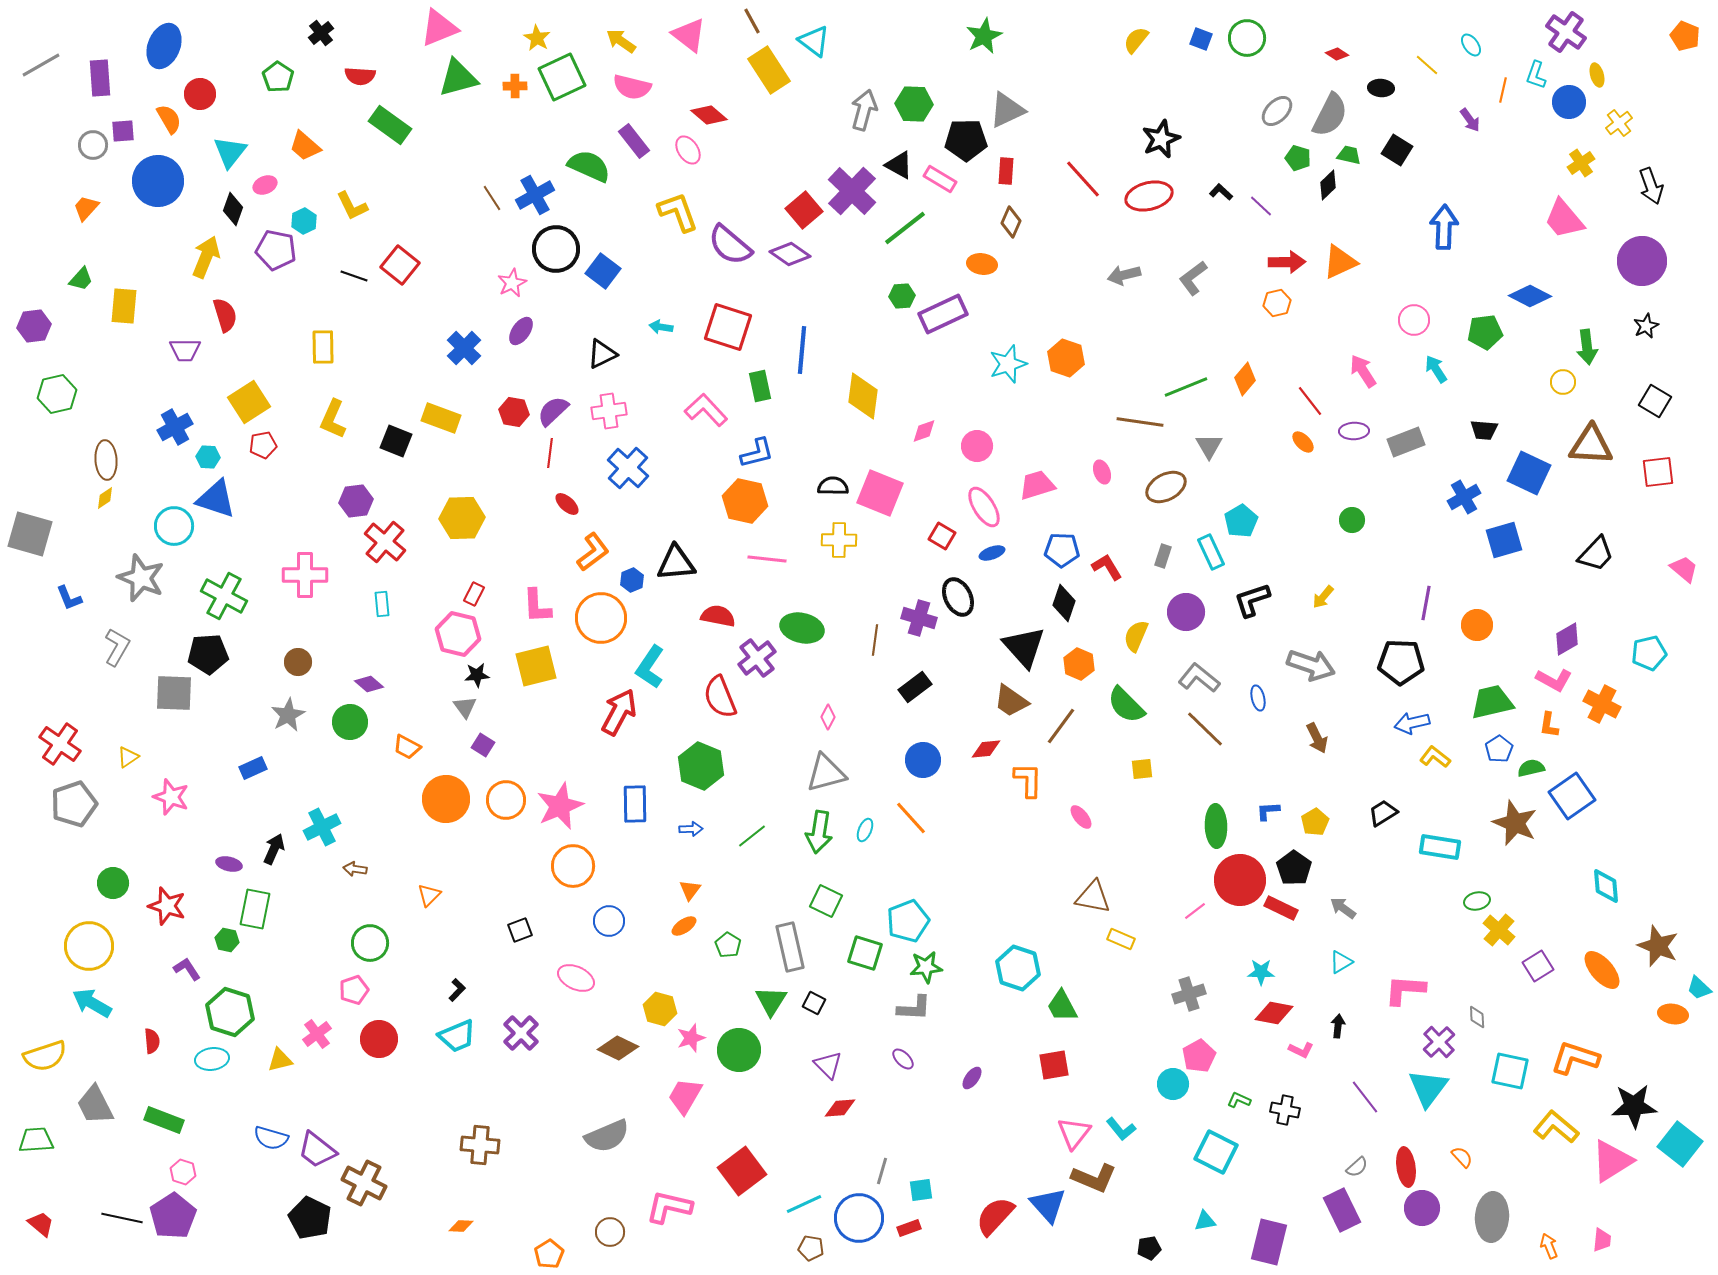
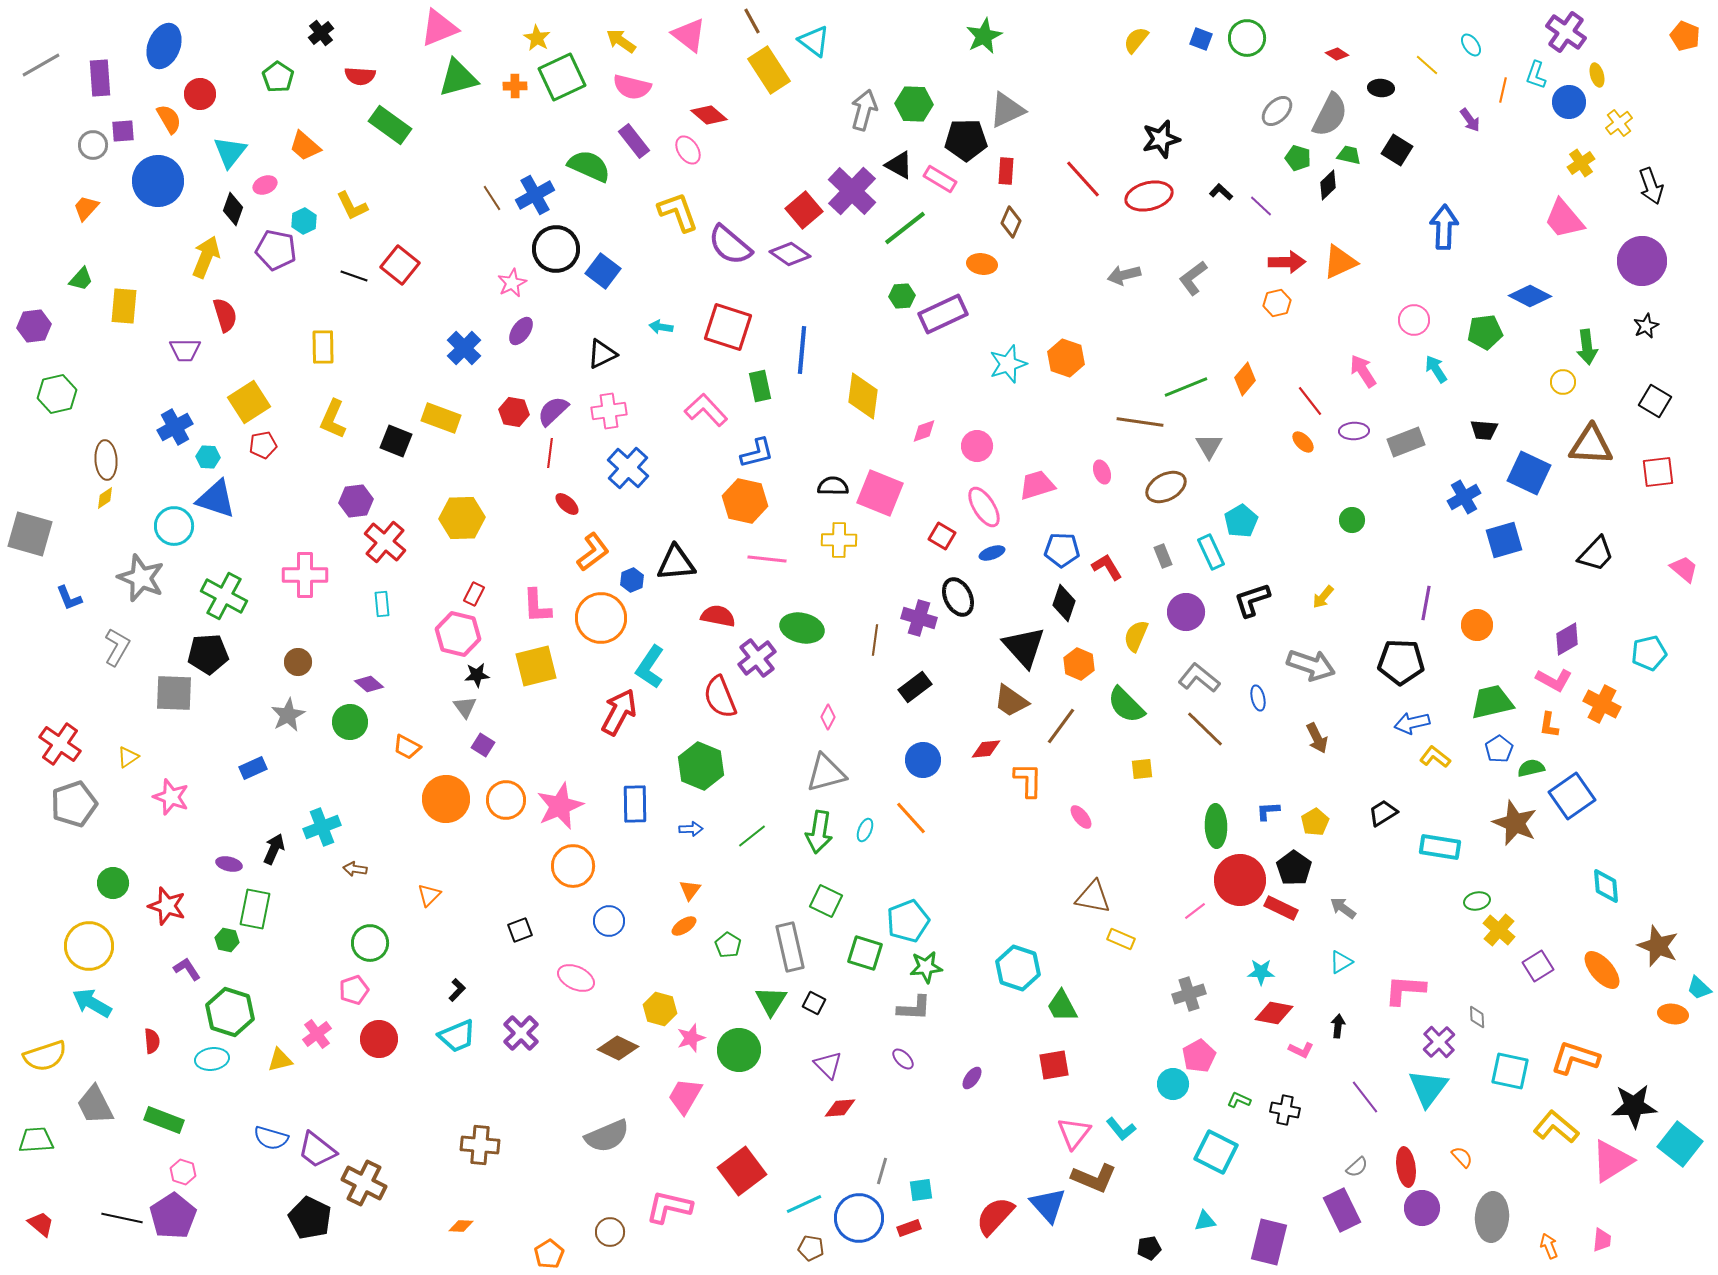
black star at (1161, 139): rotated 9 degrees clockwise
gray rectangle at (1163, 556): rotated 40 degrees counterclockwise
cyan cross at (322, 827): rotated 6 degrees clockwise
